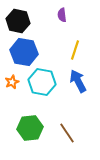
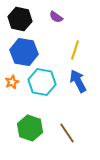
purple semicircle: moved 6 px left, 2 px down; rotated 48 degrees counterclockwise
black hexagon: moved 2 px right, 2 px up
green hexagon: rotated 25 degrees clockwise
